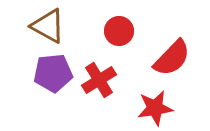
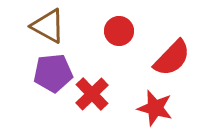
red cross: moved 7 px left, 14 px down; rotated 12 degrees counterclockwise
red star: rotated 24 degrees clockwise
